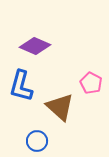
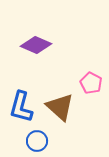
purple diamond: moved 1 px right, 1 px up
blue L-shape: moved 21 px down
